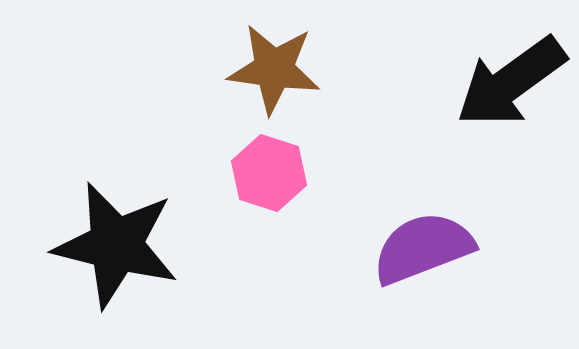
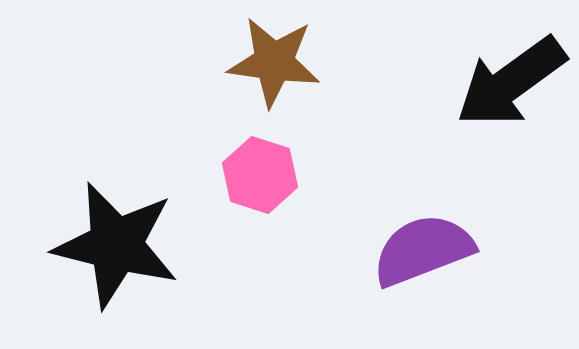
brown star: moved 7 px up
pink hexagon: moved 9 px left, 2 px down
purple semicircle: moved 2 px down
